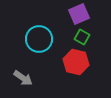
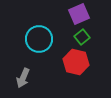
green square: rotated 21 degrees clockwise
gray arrow: rotated 78 degrees clockwise
